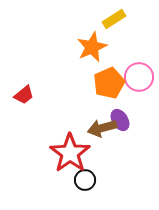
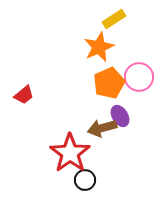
orange star: moved 7 px right
purple ellipse: moved 4 px up
